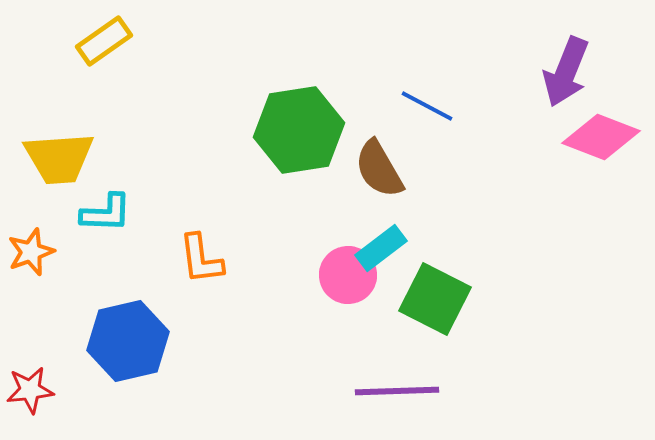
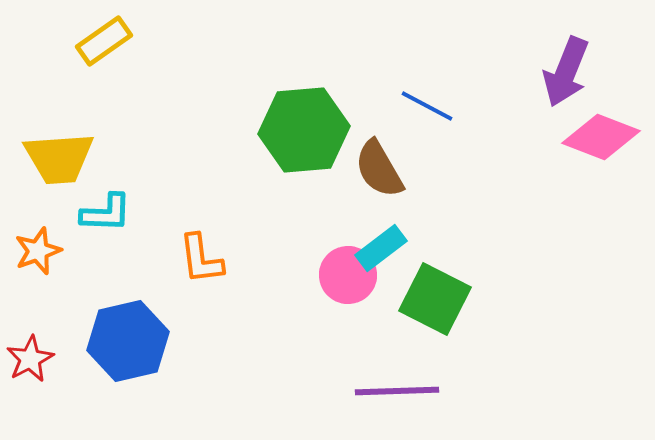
green hexagon: moved 5 px right; rotated 4 degrees clockwise
orange star: moved 7 px right, 1 px up
red star: moved 31 px up; rotated 21 degrees counterclockwise
